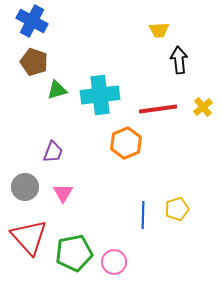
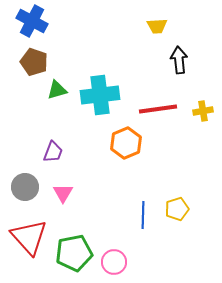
yellow trapezoid: moved 2 px left, 4 px up
yellow cross: moved 4 px down; rotated 30 degrees clockwise
